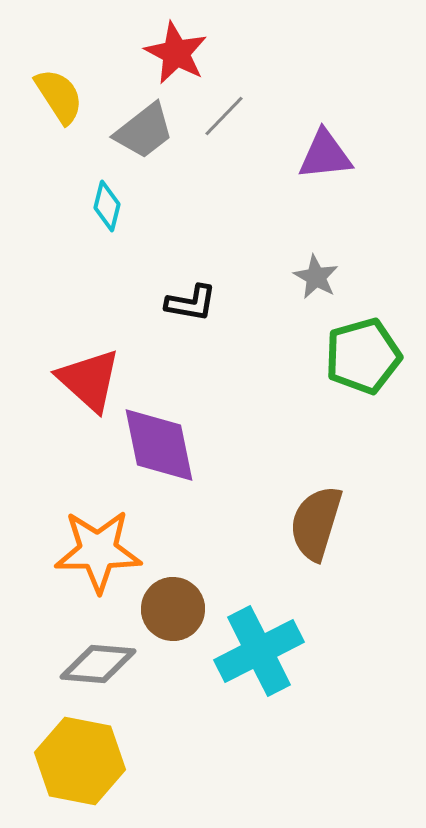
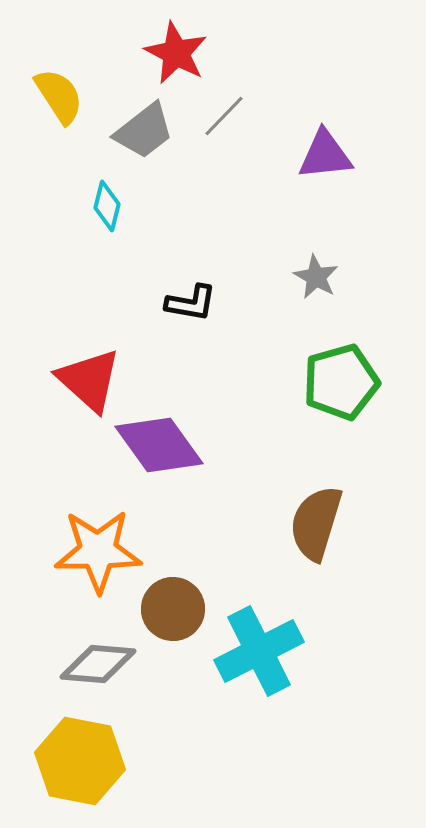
green pentagon: moved 22 px left, 26 px down
purple diamond: rotated 24 degrees counterclockwise
